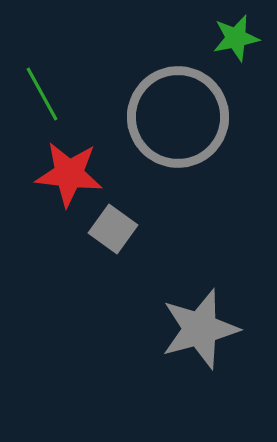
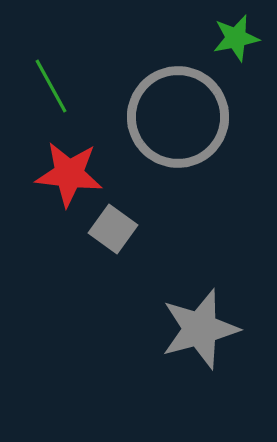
green line: moved 9 px right, 8 px up
